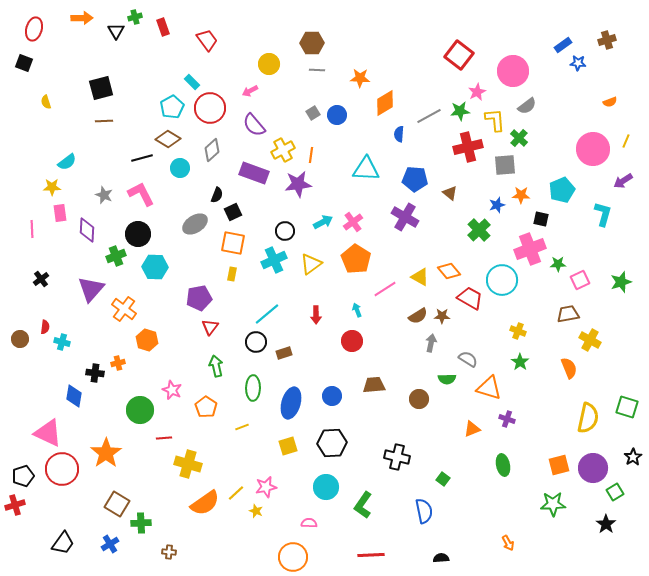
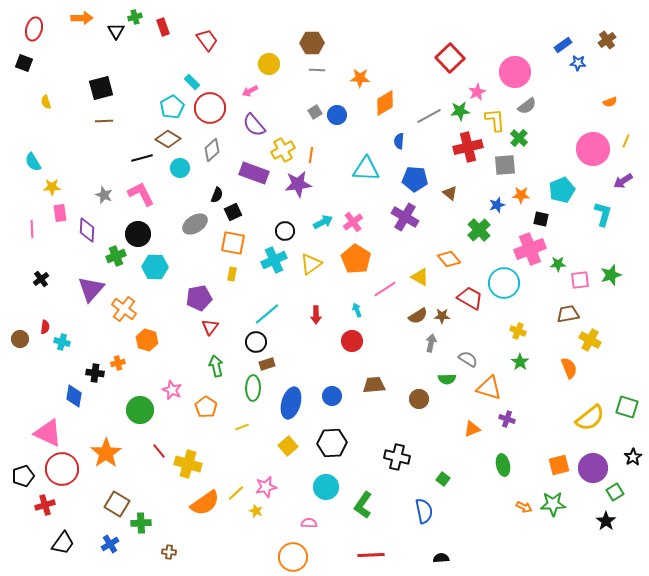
brown cross at (607, 40): rotated 18 degrees counterclockwise
red square at (459, 55): moved 9 px left, 3 px down; rotated 8 degrees clockwise
pink circle at (513, 71): moved 2 px right, 1 px down
gray square at (313, 113): moved 2 px right, 1 px up
blue semicircle at (399, 134): moved 7 px down
cyan semicircle at (67, 162): moved 34 px left; rotated 96 degrees clockwise
orange diamond at (449, 271): moved 12 px up
cyan circle at (502, 280): moved 2 px right, 3 px down
pink square at (580, 280): rotated 18 degrees clockwise
green star at (621, 282): moved 10 px left, 7 px up
brown rectangle at (284, 353): moved 17 px left, 11 px down
yellow semicircle at (588, 418): moved 2 px right; rotated 40 degrees clockwise
red line at (164, 438): moved 5 px left, 13 px down; rotated 56 degrees clockwise
yellow square at (288, 446): rotated 24 degrees counterclockwise
red cross at (15, 505): moved 30 px right
black star at (606, 524): moved 3 px up
orange arrow at (508, 543): moved 16 px right, 36 px up; rotated 35 degrees counterclockwise
